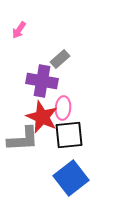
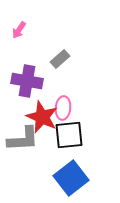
purple cross: moved 15 px left
